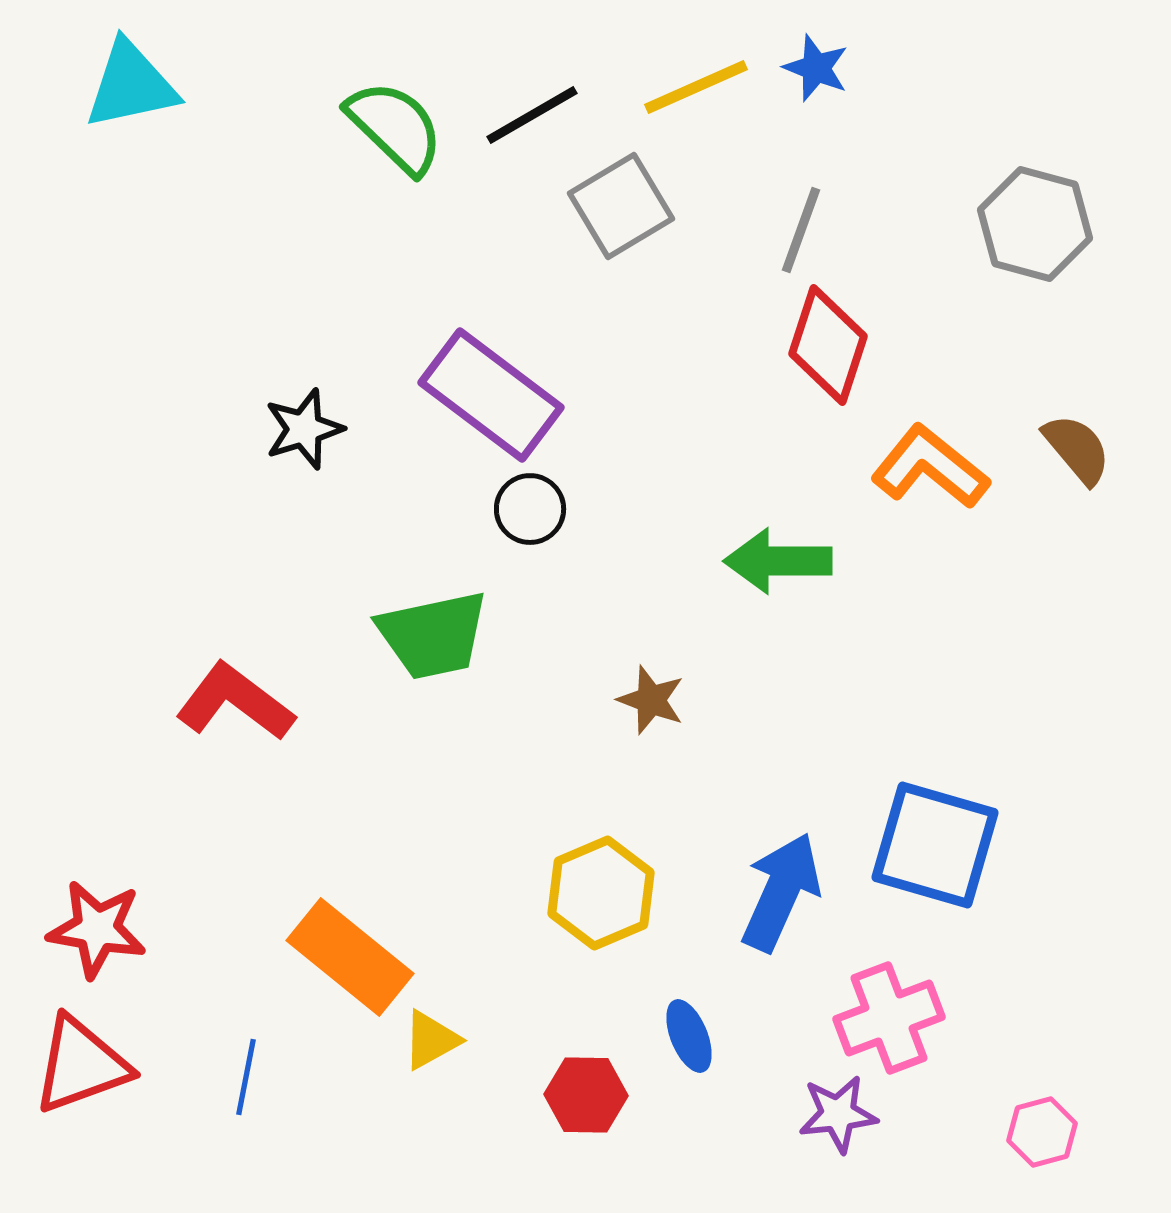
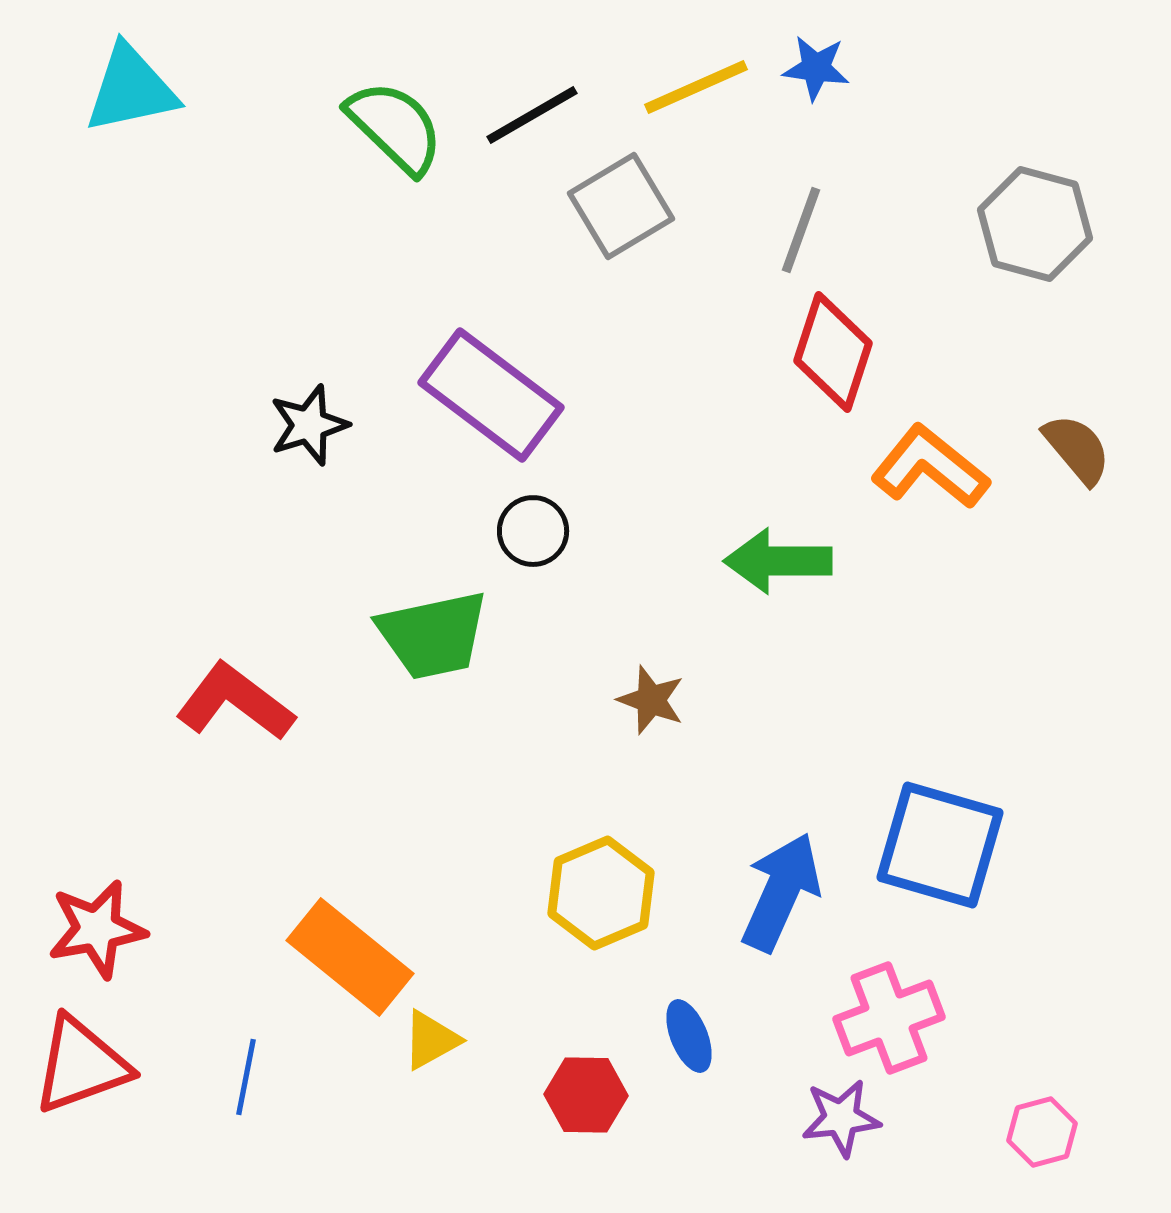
blue star: rotated 14 degrees counterclockwise
cyan triangle: moved 4 px down
red diamond: moved 5 px right, 7 px down
black star: moved 5 px right, 4 px up
black circle: moved 3 px right, 22 px down
blue square: moved 5 px right
red star: rotated 20 degrees counterclockwise
purple star: moved 3 px right, 4 px down
